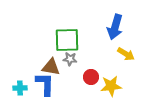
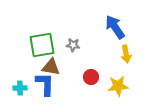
blue arrow: rotated 130 degrees clockwise
green square: moved 25 px left, 5 px down; rotated 8 degrees counterclockwise
yellow arrow: rotated 48 degrees clockwise
gray star: moved 3 px right, 14 px up
yellow star: moved 7 px right
